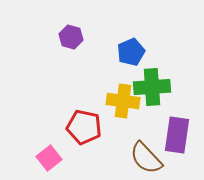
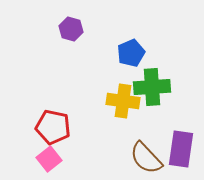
purple hexagon: moved 8 px up
blue pentagon: moved 1 px down
red pentagon: moved 31 px left
purple rectangle: moved 4 px right, 14 px down
pink square: moved 1 px down
